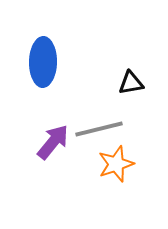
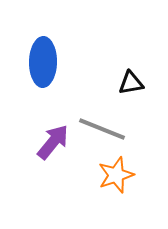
gray line: moved 3 px right; rotated 36 degrees clockwise
orange star: moved 11 px down
